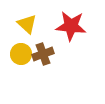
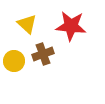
yellow circle: moved 7 px left, 7 px down
